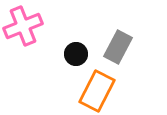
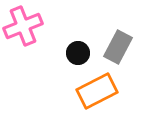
black circle: moved 2 px right, 1 px up
orange rectangle: rotated 36 degrees clockwise
